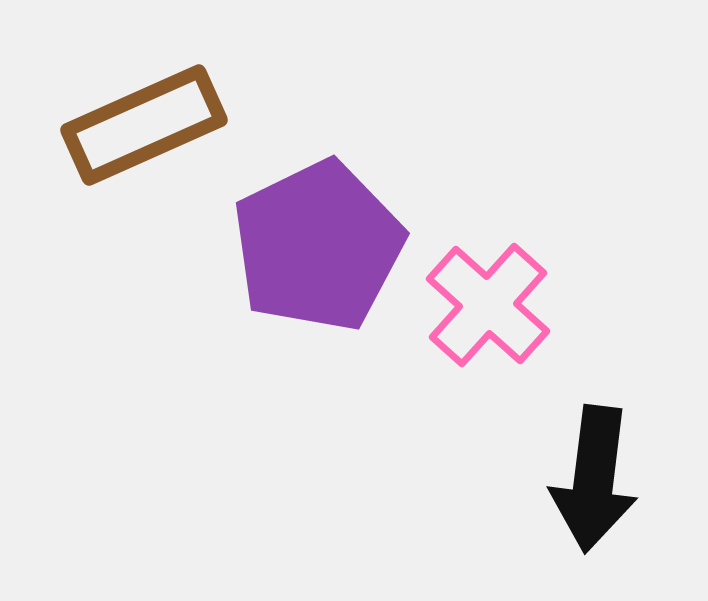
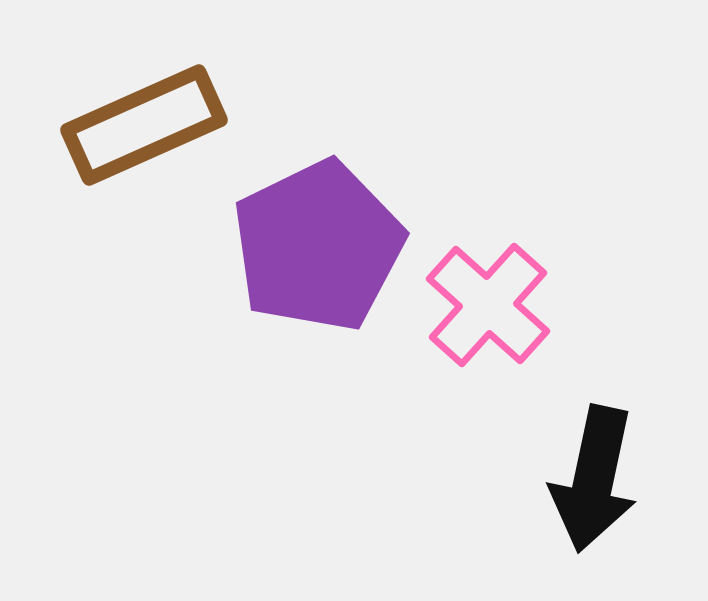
black arrow: rotated 5 degrees clockwise
